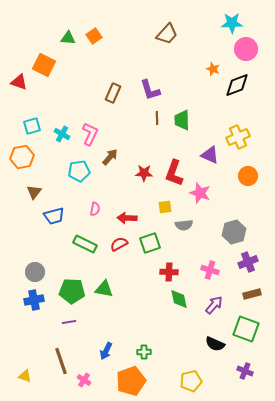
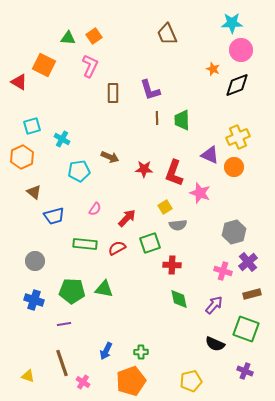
brown trapezoid at (167, 34): rotated 115 degrees clockwise
pink circle at (246, 49): moved 5 px left, 1 px down
red triangle at (19, 82): rotated 12 degrees clockwise
brown rectangle at (113, 93): rotated 24 degrees counterclockwise
cyan cross at (62, 134): moved 5 px down
pink L-shape at (90, 134): moved 68 px up
orange hexagon at (22, 157): rotated 15 degrees counterclockwise
brown arrow at (110, 157): rotated 72 degrees clockwise
red star at (144, 173): moved 4 px up
orange circle at (248, 176): moved 14 px left, 9 px up
brown triangle at (34, 192): rotated 28 degrees counterclockwise
yellow square at (165, 207): rotated 24 degrees counterclockwise
pink semicircle at (95, 209): rotated 24 degrees clockwise
red arrow at (127, 218): rotated 132 degrees clockwise
gray semicircle at (184, 225): moved 6 px left
green rectangle at (85, 244): rotated 20 degrees counterclockwise
red semicircle at (119, 244): moved 2 px left, 4 px down
purple cross at (248, 262): rotated 18 degrees counterclockwise
pink cross at (210, 270): moved 13 px right, 1 px down
gray circle at (35, 272): moved 11 px up
red cross at (169, 272): moved 3 px right, 7 px up
blue cross at (34, 300): rotated 30 degrees clockwise
purple line at (69, 322): moved 5 px left, 2 px down
green cross at (144, 352): moved 3 px left
brown line at (61, 361): moved 1 px right, 2 px down
yellow triangle at (25, 376): moved 3 px right
pink cross at (84, 380): moved 1 px left, 2 px down
